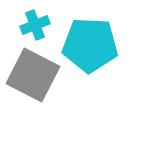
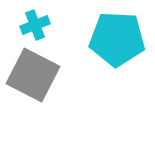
cyan pentagon: moved 27 px right, 6 px up
